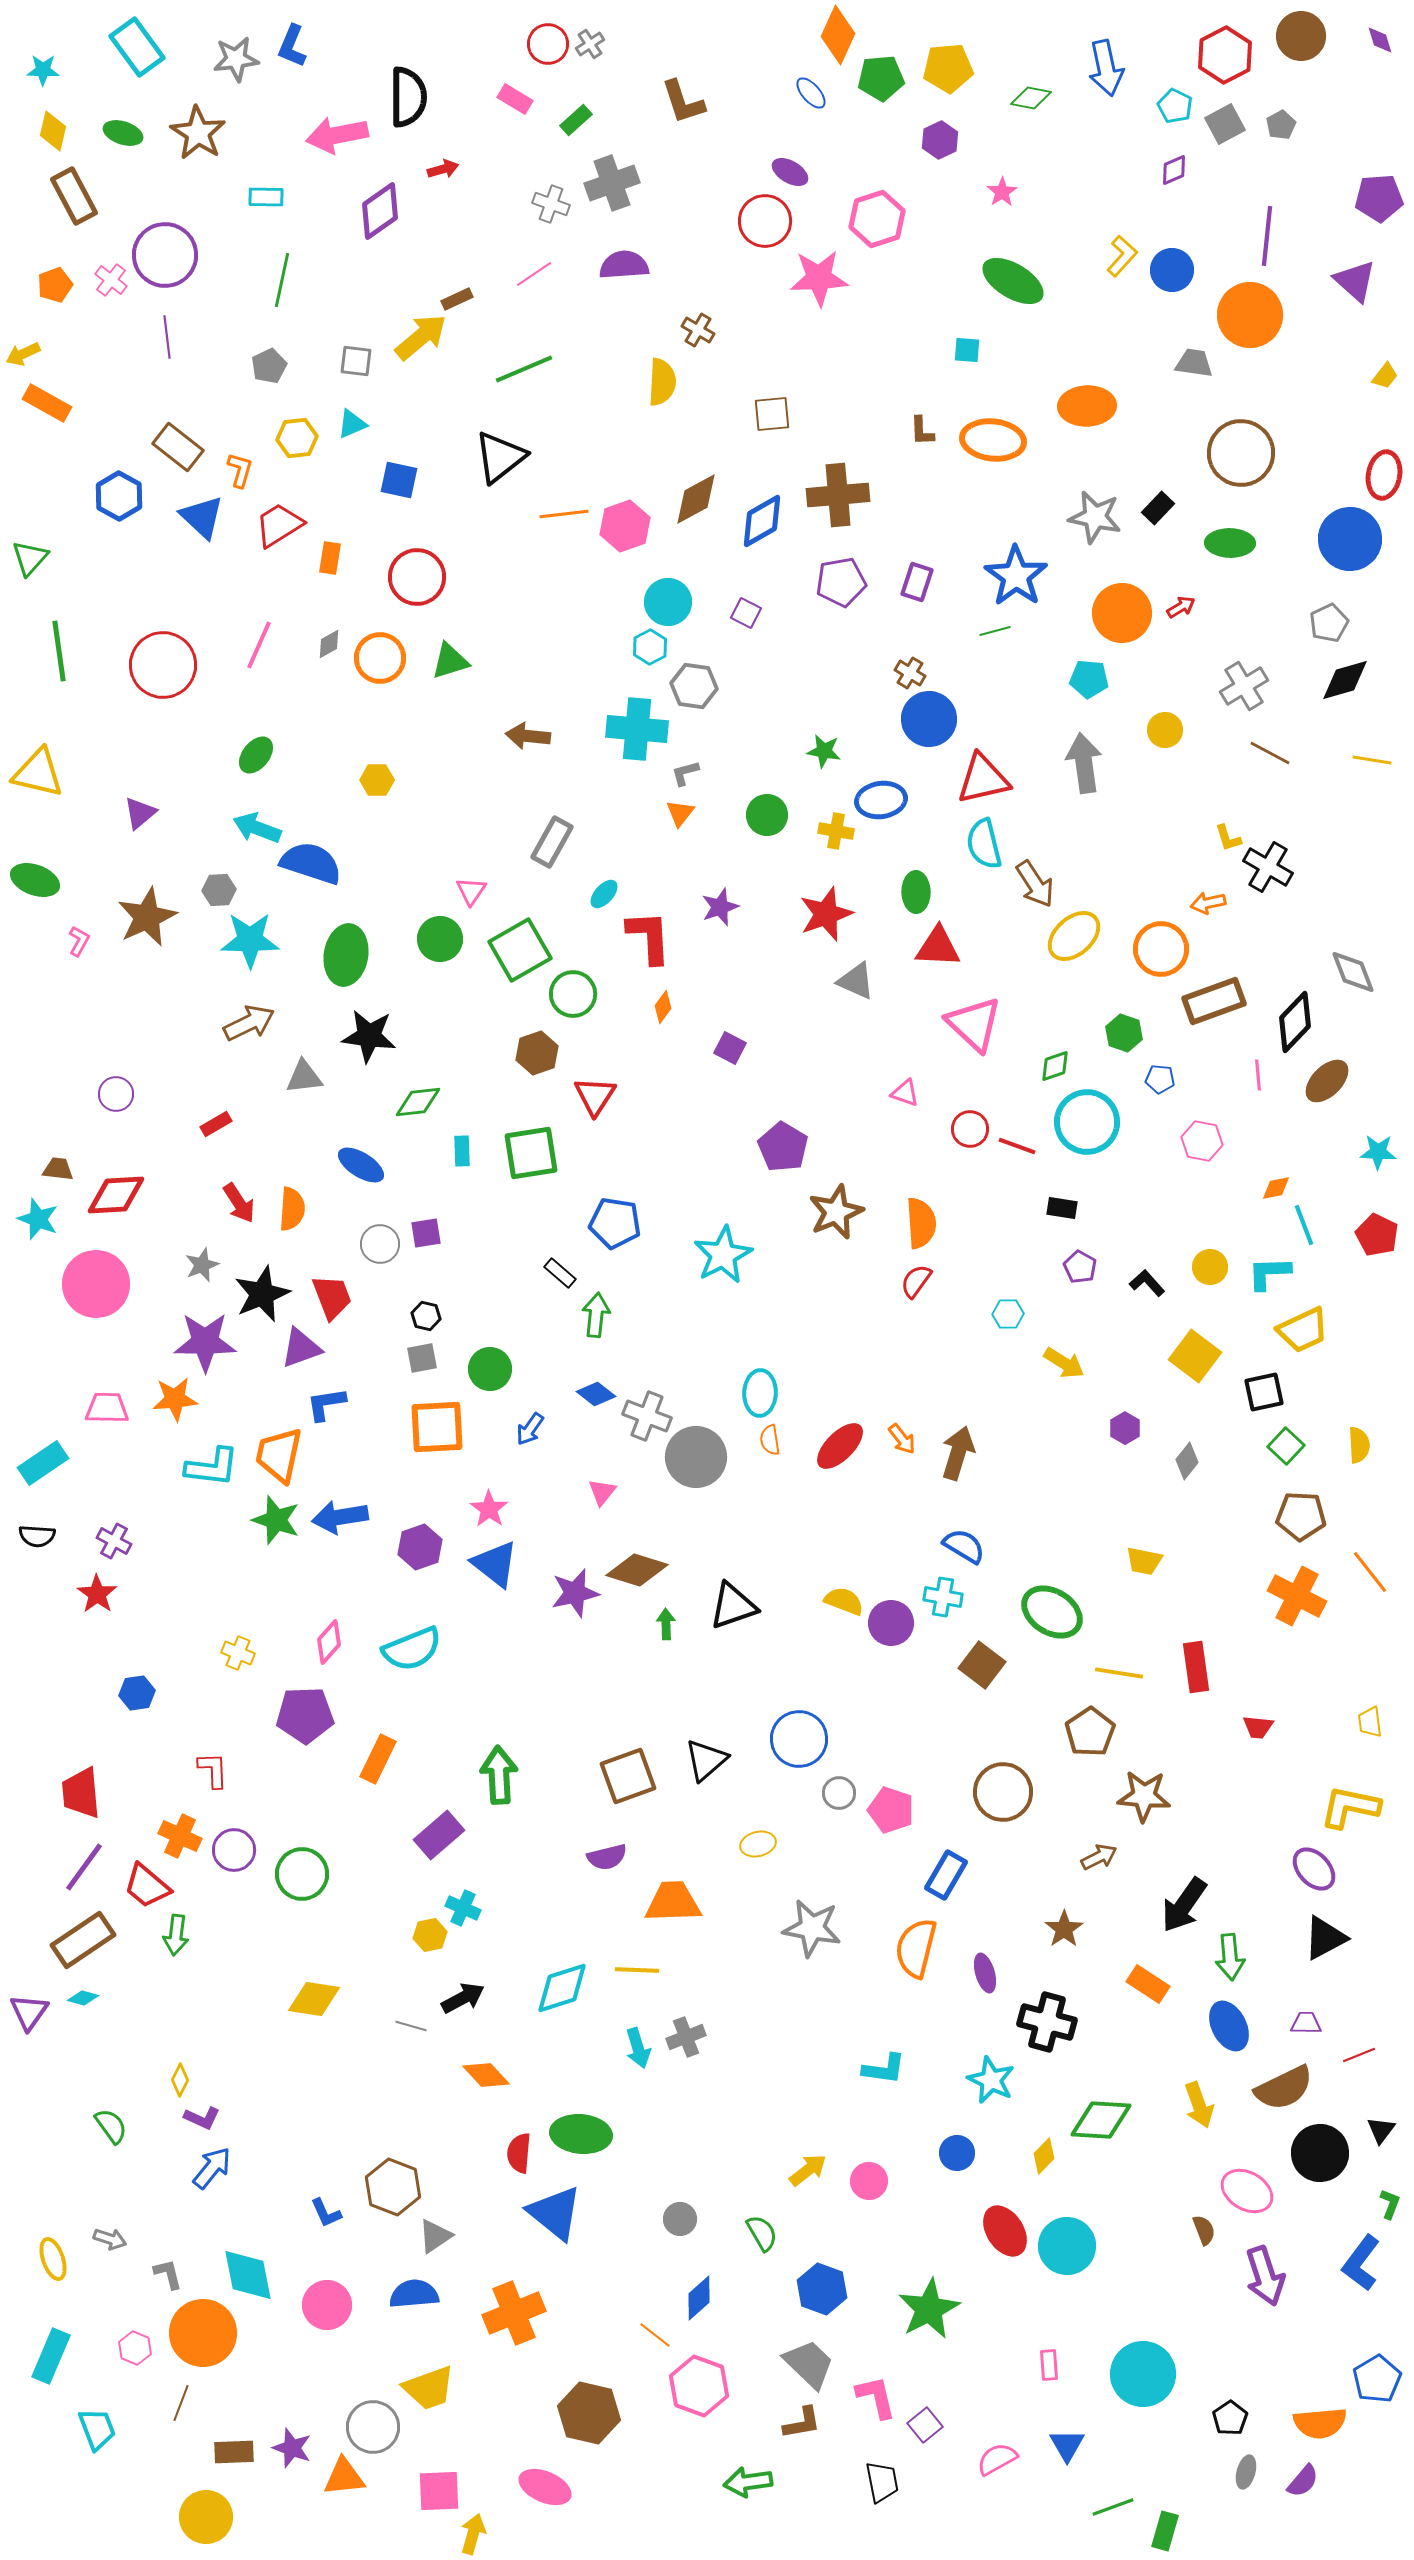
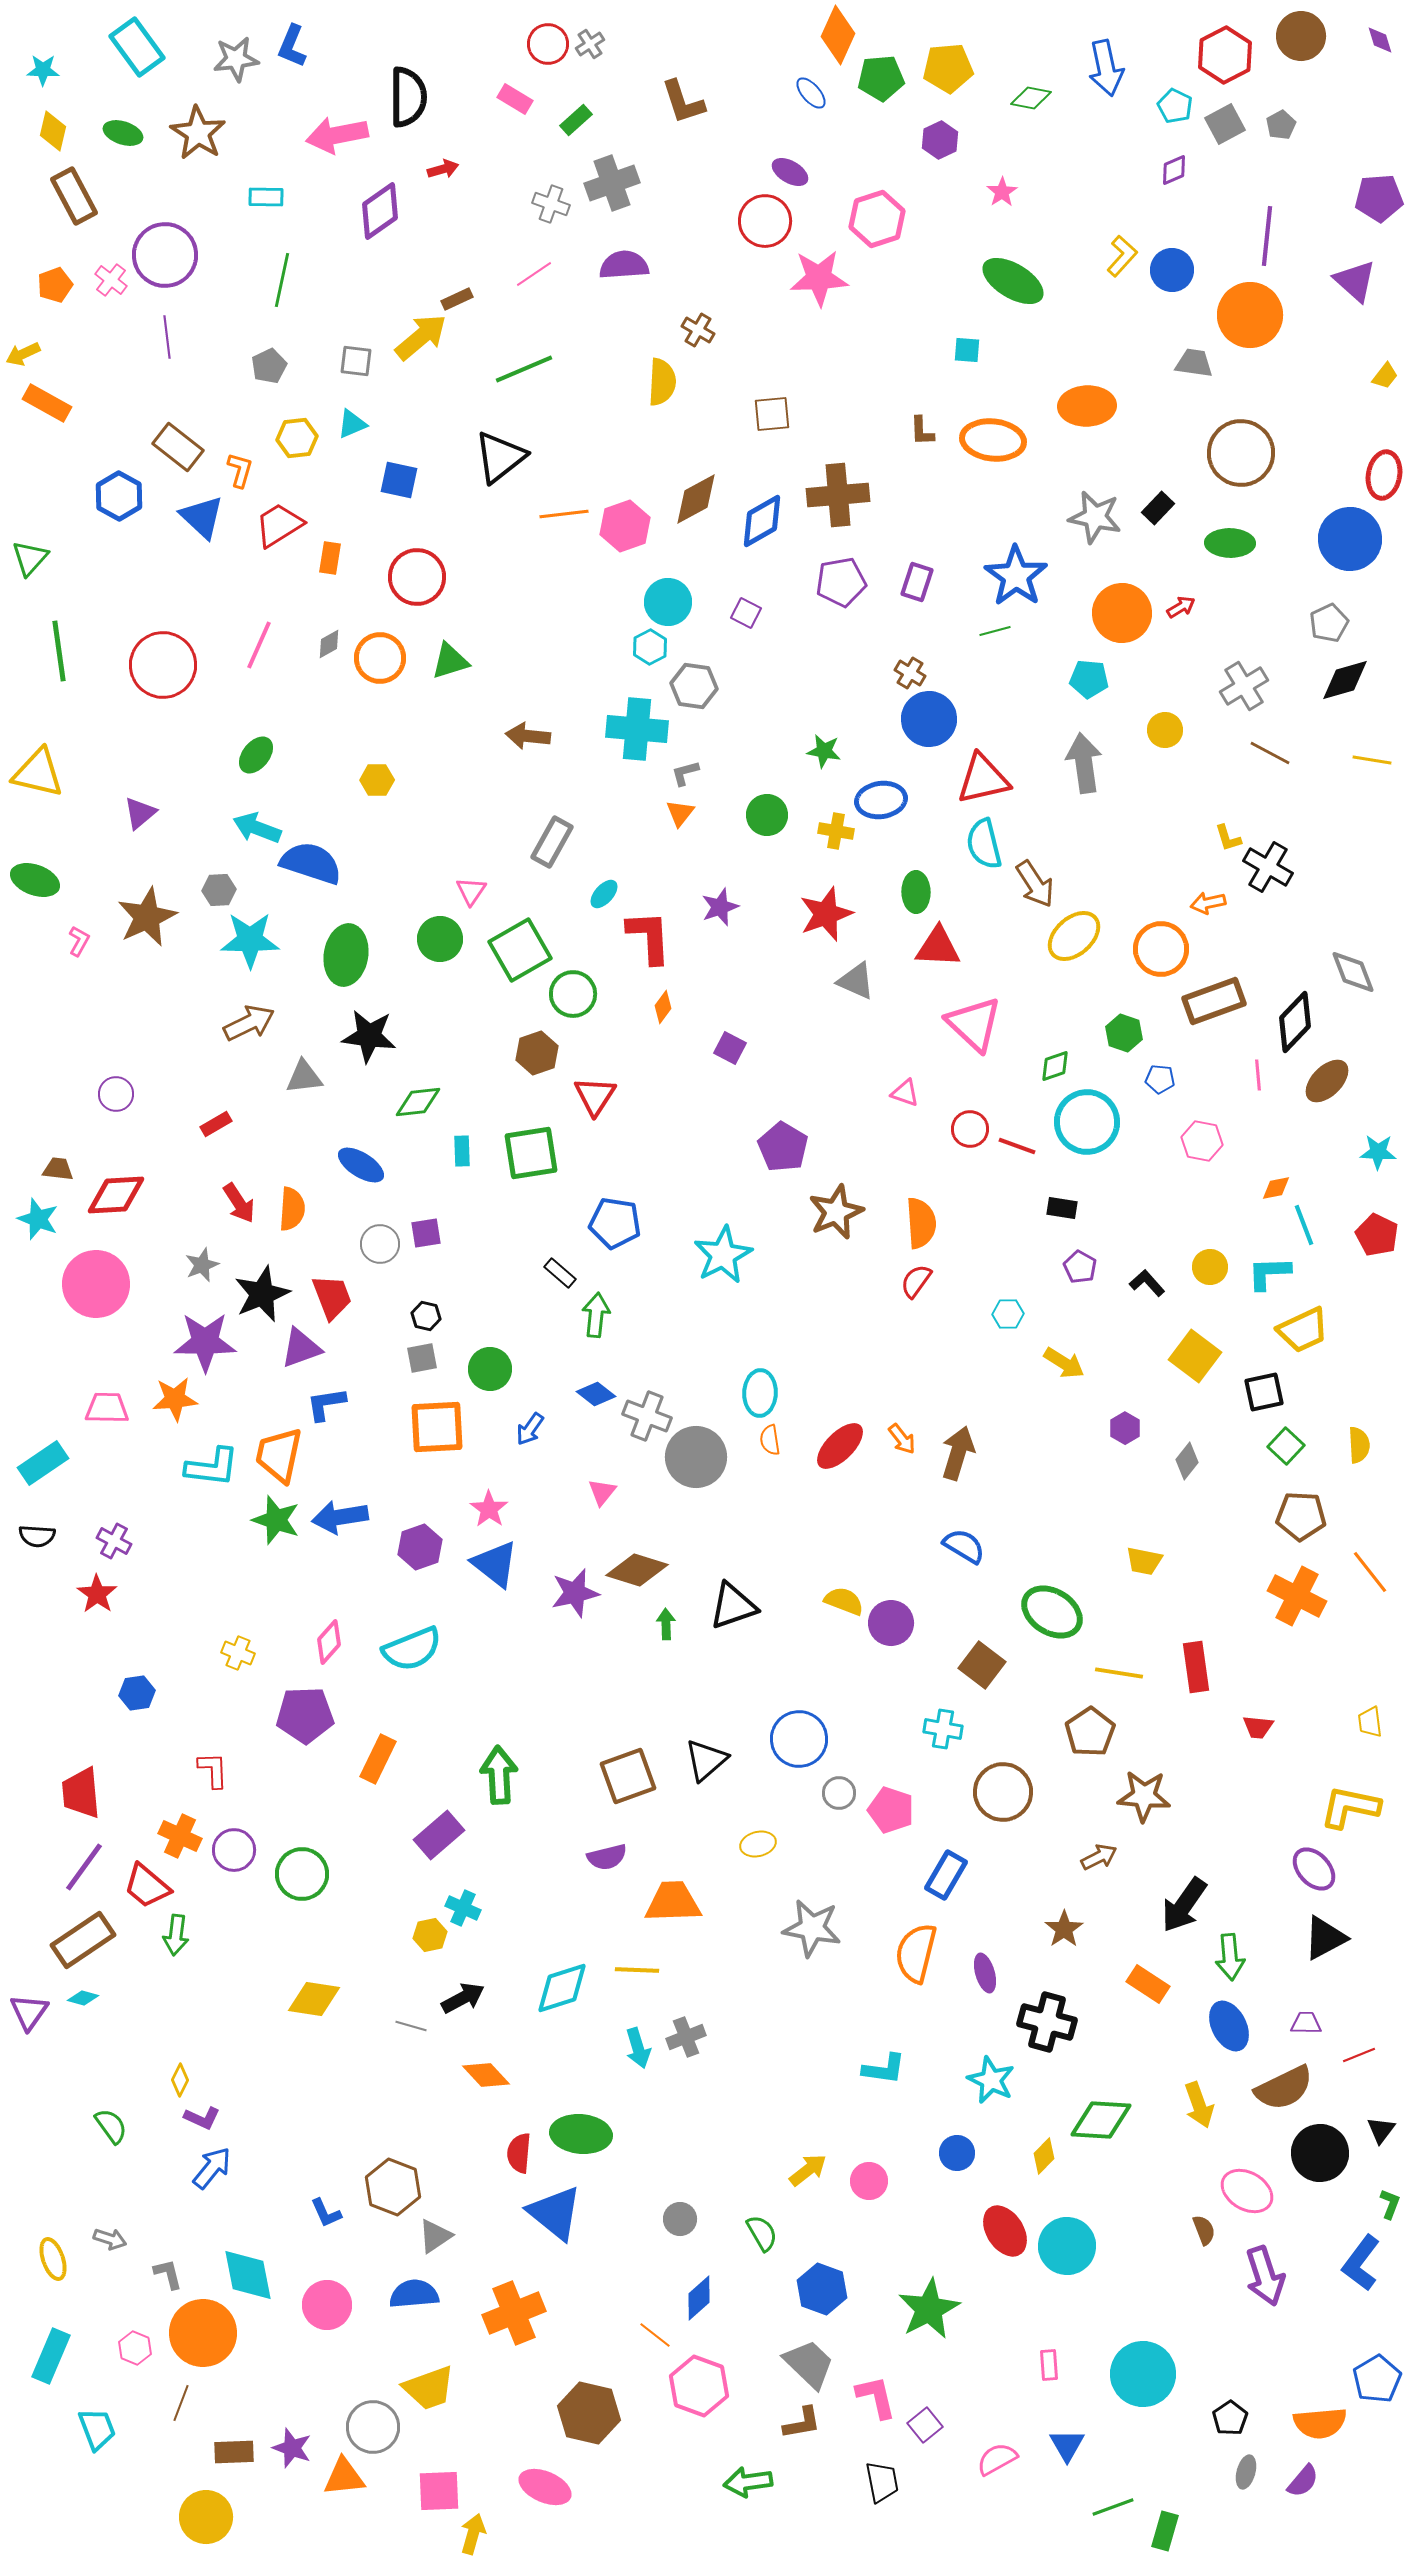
cyan cross at (943, 1597): moved 132 px down
orange semicircle at (916, 1948): moved 5 px down
